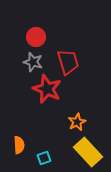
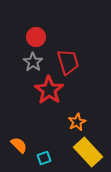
gray star: rotated 18 degrees clockwise
red star: moved 2 px right, 1 px down; rotated 12 degrees clockwise
orange semicircle: rotated 42 degrees counterclockwise
